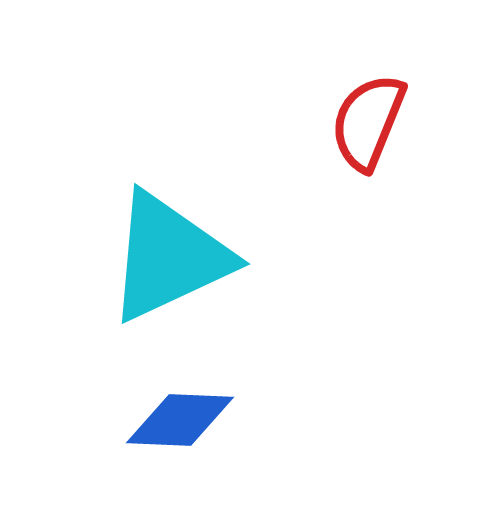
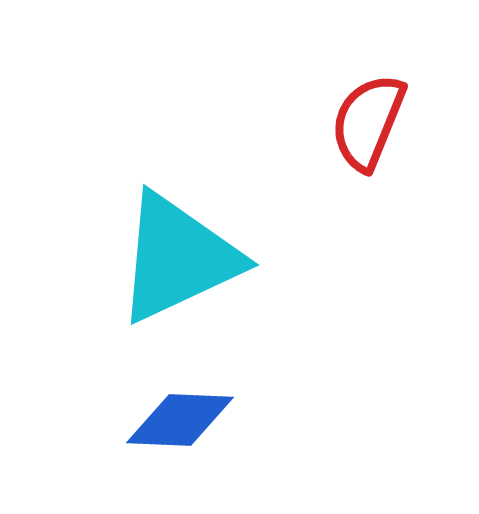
cyan triangle: moved 9 px right, 1 px down
